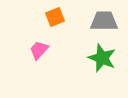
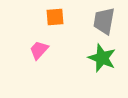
orange square: rotated 18 degrees clockwise
gray trapezoid: rotated 80 degrees counterclockwise
